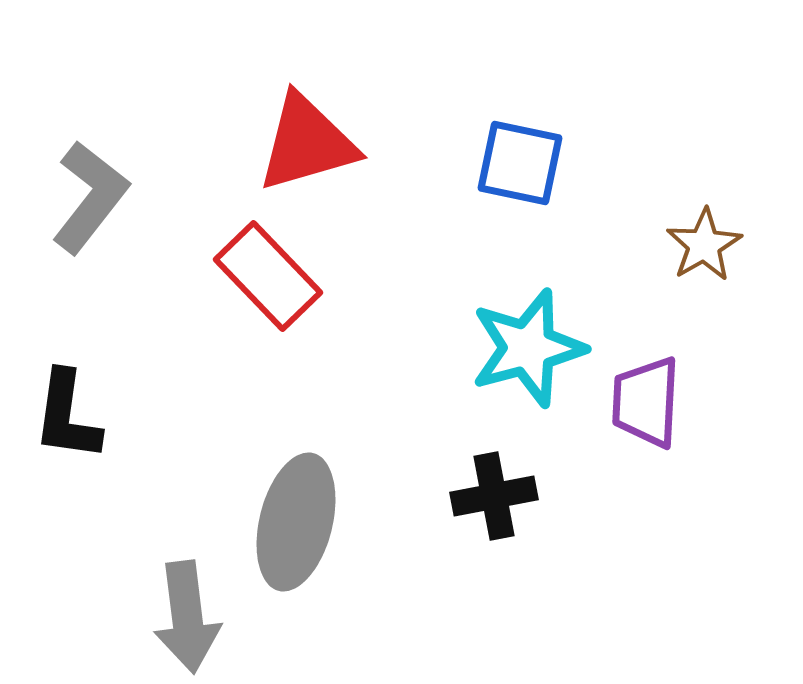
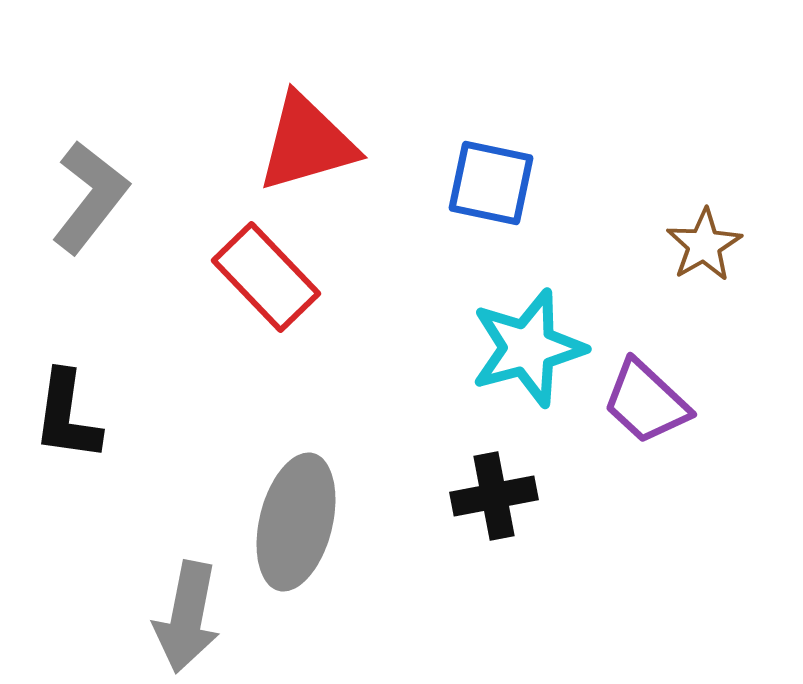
blue square: moved 29 px left, 20 px down
red rectangle: moved 2 px left, 1 px down
purple trapezoid: rotated 50 degrees counterclockwise
gray arrow: rotated 18 degrees clockwise
